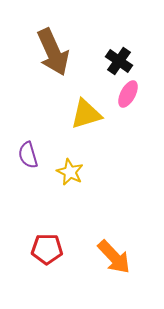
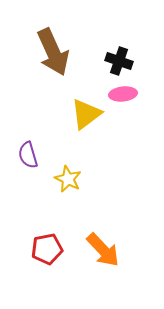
black cross: rotated 16 degrees counterclockwise
pink ellipse: moved 5 px left; rotated 56 degrees clockwise
yellow triangle: rotated 20 degrees counterclockwise
yellow star: moved 2 px left, 7 px down
red pentagon: rotated 12 degrees counterclockwise
orange arrow: moved 11 px left, 7 px up
